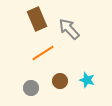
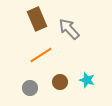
orange line: moved 2 px left, 2 px down
brown circle: moved 1 px down
gray circle: moved 1 px left
